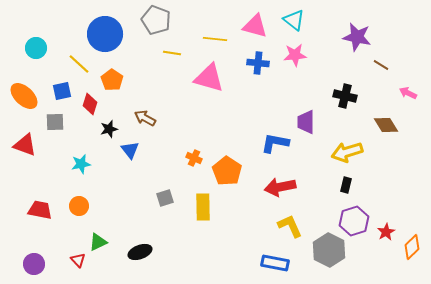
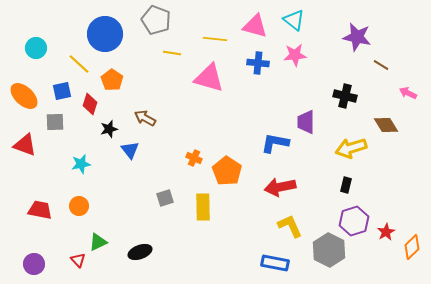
yellow arrow at (347, 152): moved 4 px right, 4 px up
